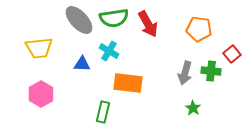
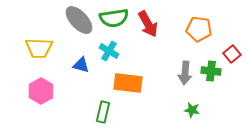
yellow trapezoid: rotated 8 degrees clockwise
blue triangle: moved 1 px left, 1 px down; rotated 12 degrees clockwise
gray arrow: rotated 10 degrees counterclockwise
pink hexagon: moved 3 px up
green star: moved 1 px left, 2 px down; rotated 21 degrees counterclockwise
